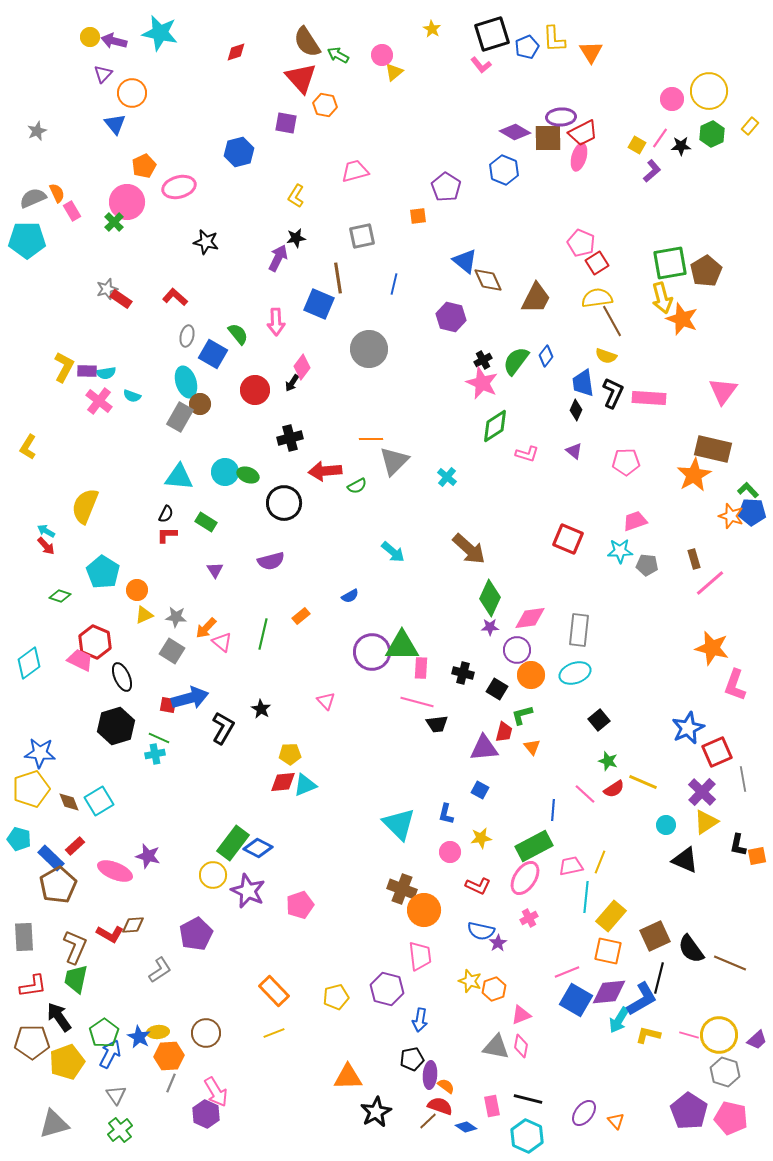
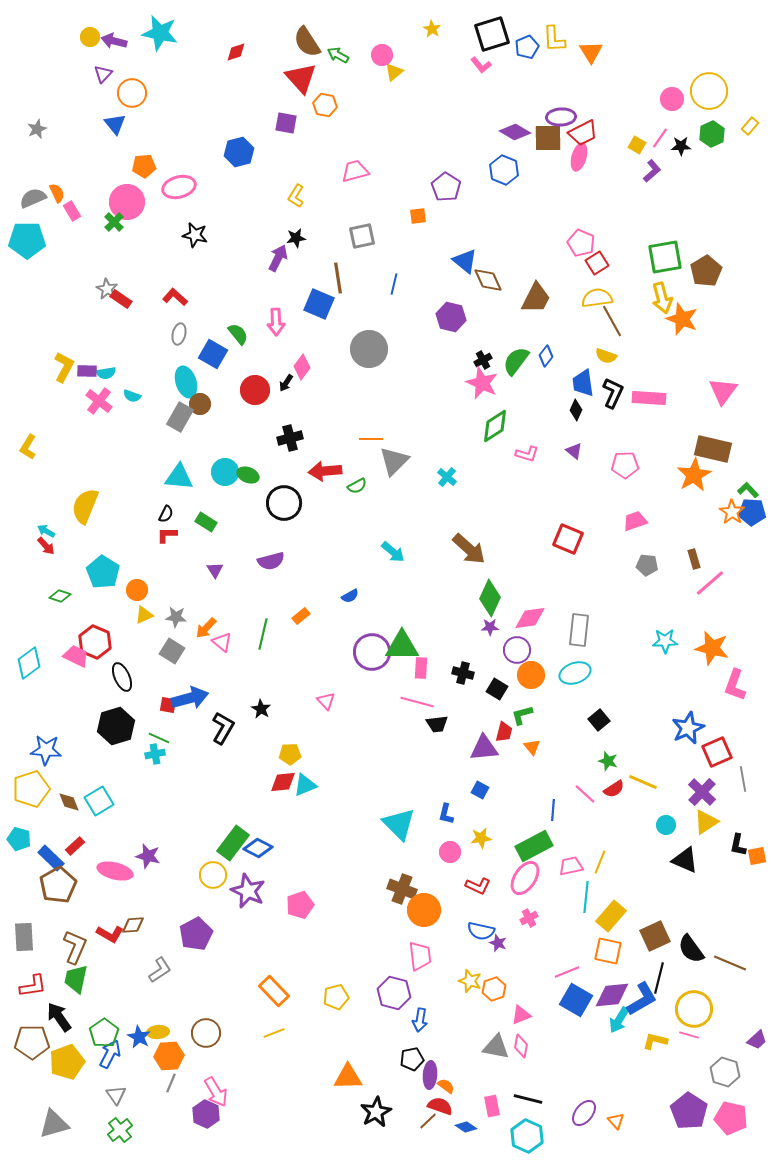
gray star at (37, 131): moved 2 px up
orange pentagon at (144, 166): rotated 20 degrees clockwise
black star at (206, 242): moved 11 px left, 7 px up
green square at (670, 263): moved 5 px left, 6 px up
gray star at (107, 289): rotated 25 degrees counterclockwise
gray ellipse at (187, 336): moved 8 px left, 2 px up
black arrow at (292, 383): moved 6 px left
pink pentagon at (626, 462): moved 1 px left, 3 px down
orange star at (731, 516): moved 1 px right, 4 px up; rotated 15 degrees clockwise
cyan star at (620, 551): moved 45 px right, 90 px down
pink trapezoid at (80, 660): moved 4 px left, 4 px up
blue star at (40, 753): moved 6 px right, 3 px up
pink ellipse at (115, 871): rotated 8 degrees counterclockwise
purple star at (498, 943): rotated 18 degrees counterclockwise
purple hexagon at (387, 989): moved 7 px right, 4 px down
purple diamond at (609, 992): moved 3 px right, 3 px down
yellow L-shape at (648, 1035): moved 7 px right, 6 px down
yellow circle at (719, 1035): moved 25 px left, 26 px up
